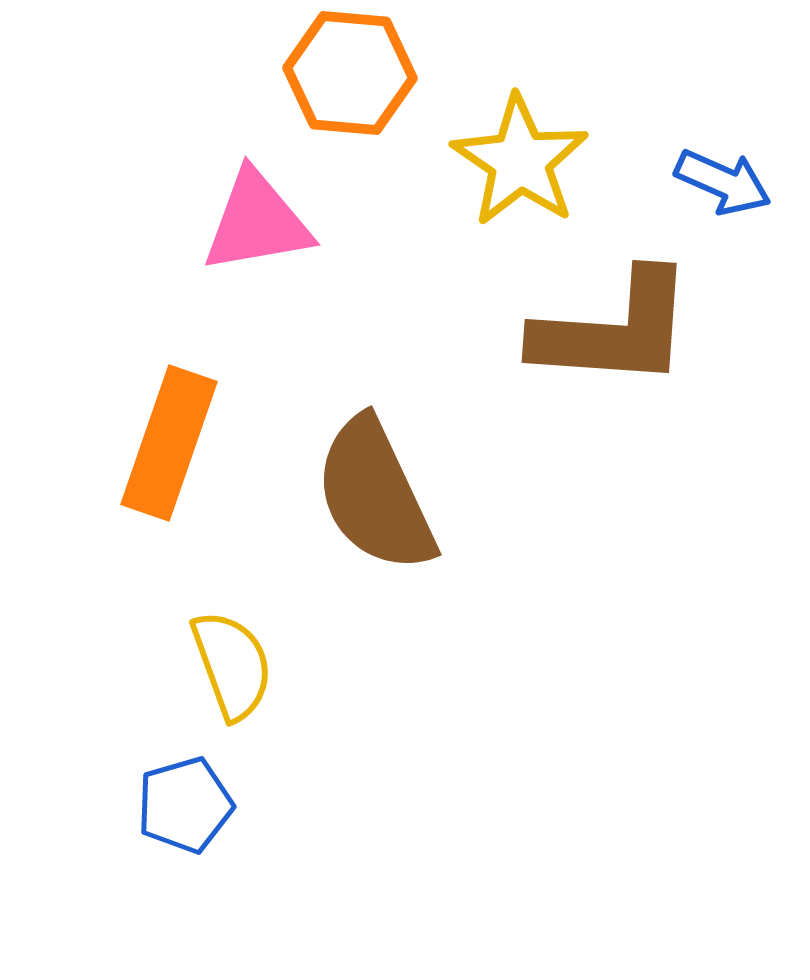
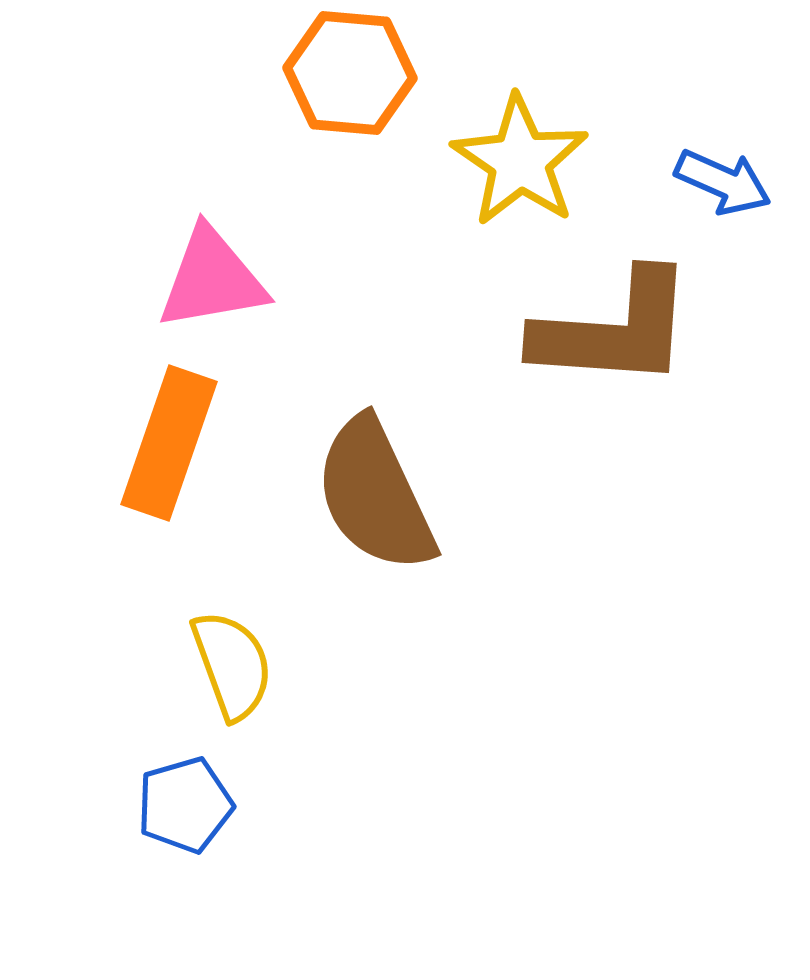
pink triangle: moved 45 px left, 57 px down
